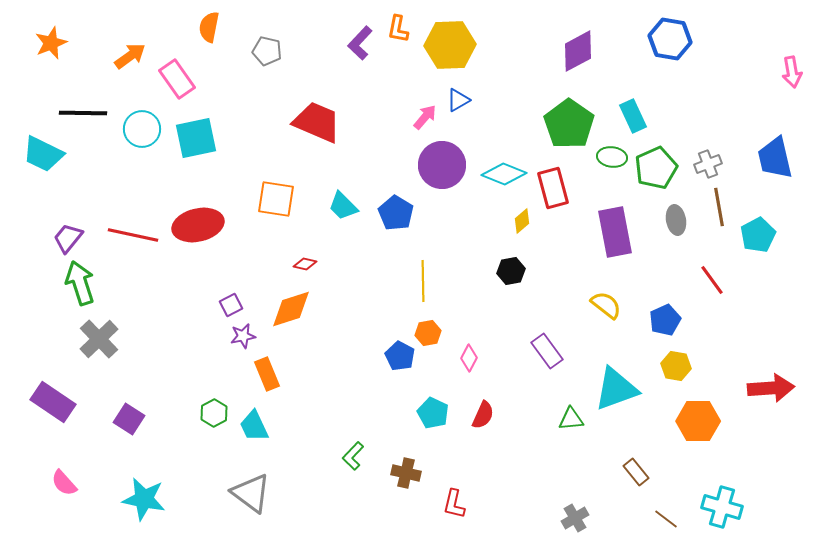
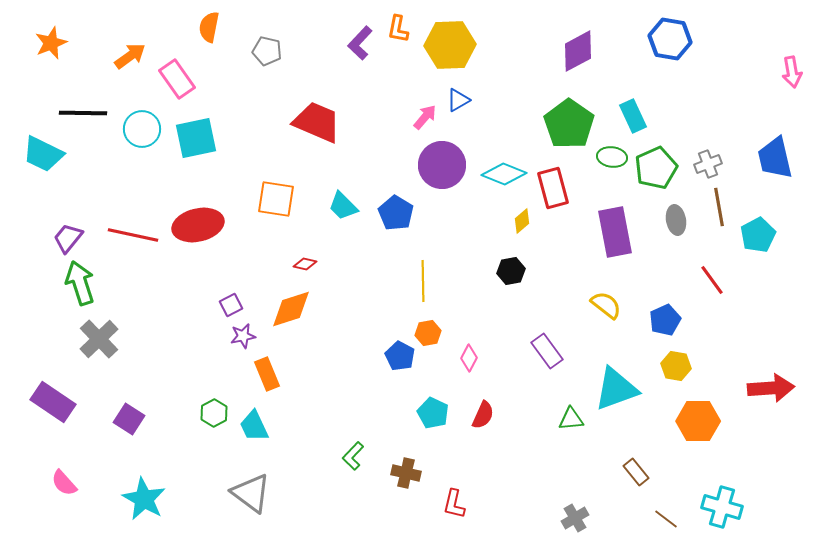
cyan star at (144, 499): rotated 18 degrees clockwise
